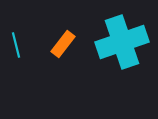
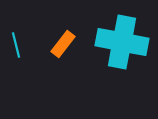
cyan cross: rotated 30 degrees clockwise
